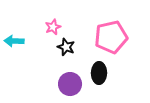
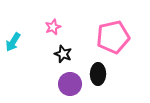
pink pentagon: moved 2 px right
cyan arrow: moved 1 px left, 1 px down; rotated 60 degrees counterclockwise
black star: moved 3 px left, 7 px down
black ellipse: moved 1 px left, 1 px down
